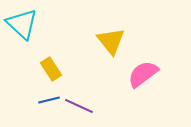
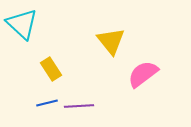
blue line: moved 2 px left, 3 px down
purple line: rotated 28 degrees counterclockwise
